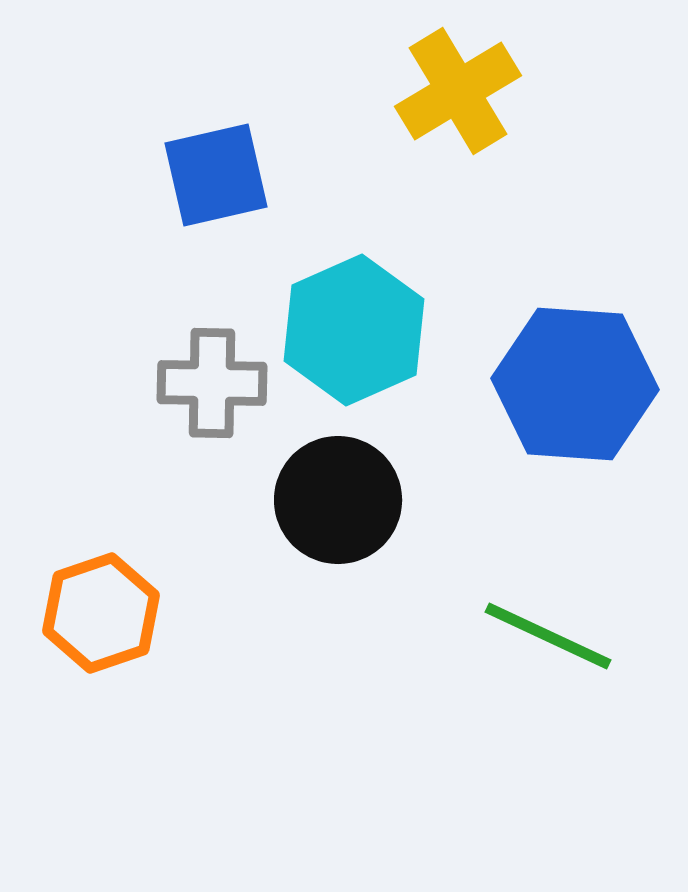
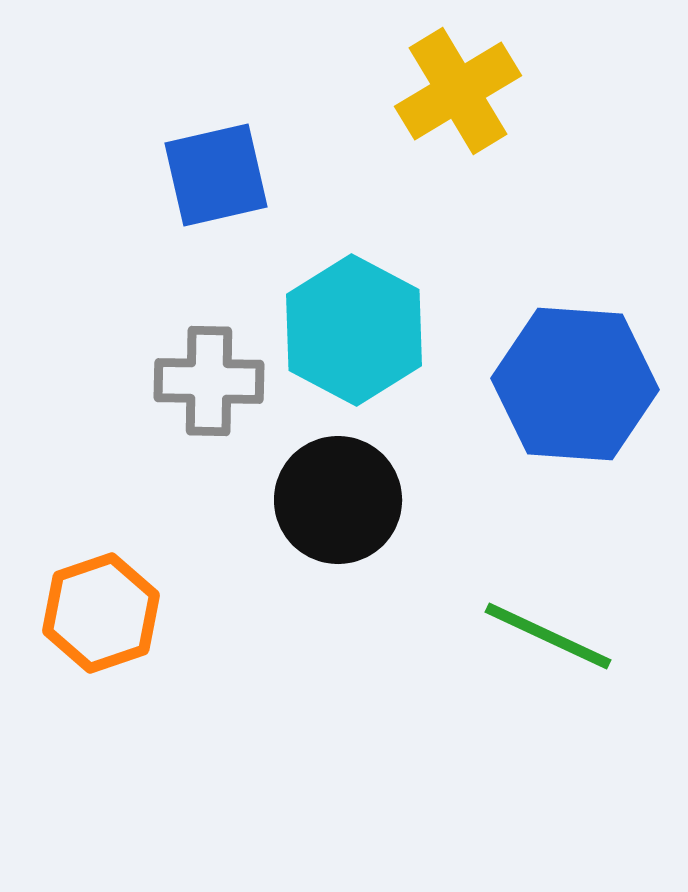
cyan hexagon: rotated 8 degrees counterclockwise
gray cross: moved 3 px left, 2 px up
